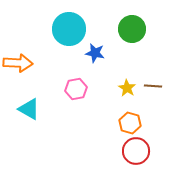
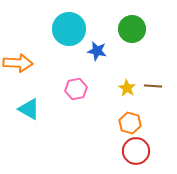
blue star: moved 2 px right, 2 px up
